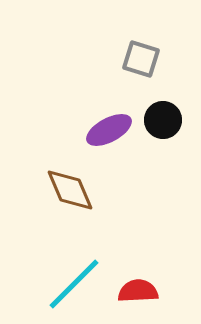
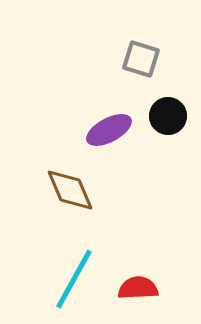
black circle: moved 5 px right, 4 px up
cyan line: moved 5 px up; rotated 16 degrees counterclockwise
red semicircle: moved 3 px up
